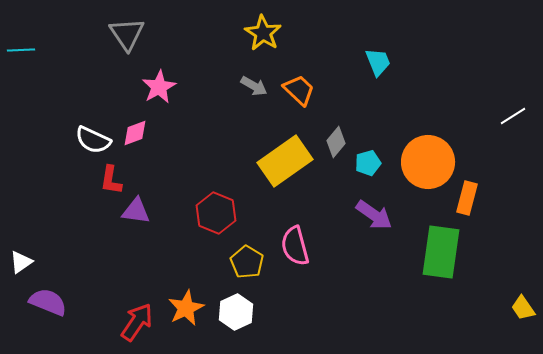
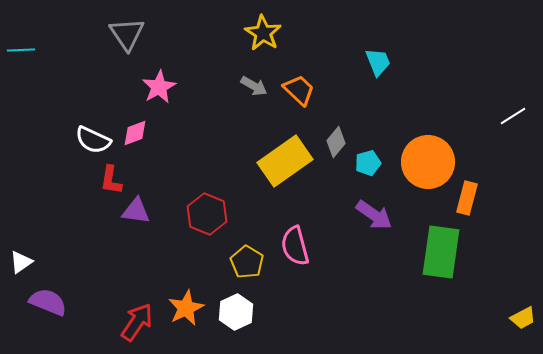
red hexagon: moved 9 px left, 1 px down
yellow trapezoid: moved 10 px down; rotated 84 degrees counterclockwise
